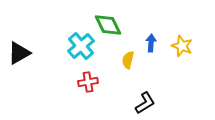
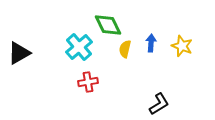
cyan cross: moved 2 px left, 1 px down
yellow semicircle: moved 3 px left, 11 px up
black L-shape: moved 14 px right, 1 px down
